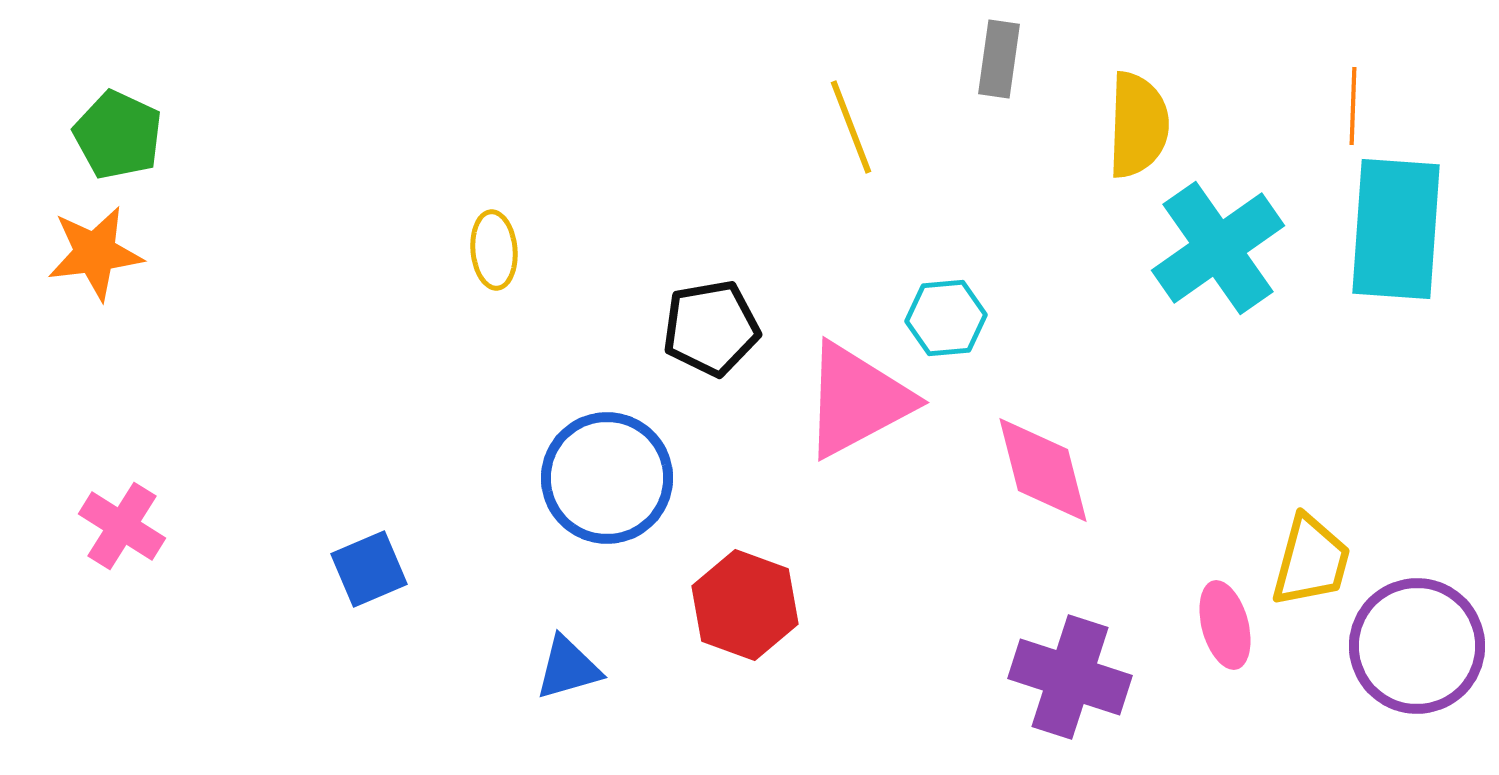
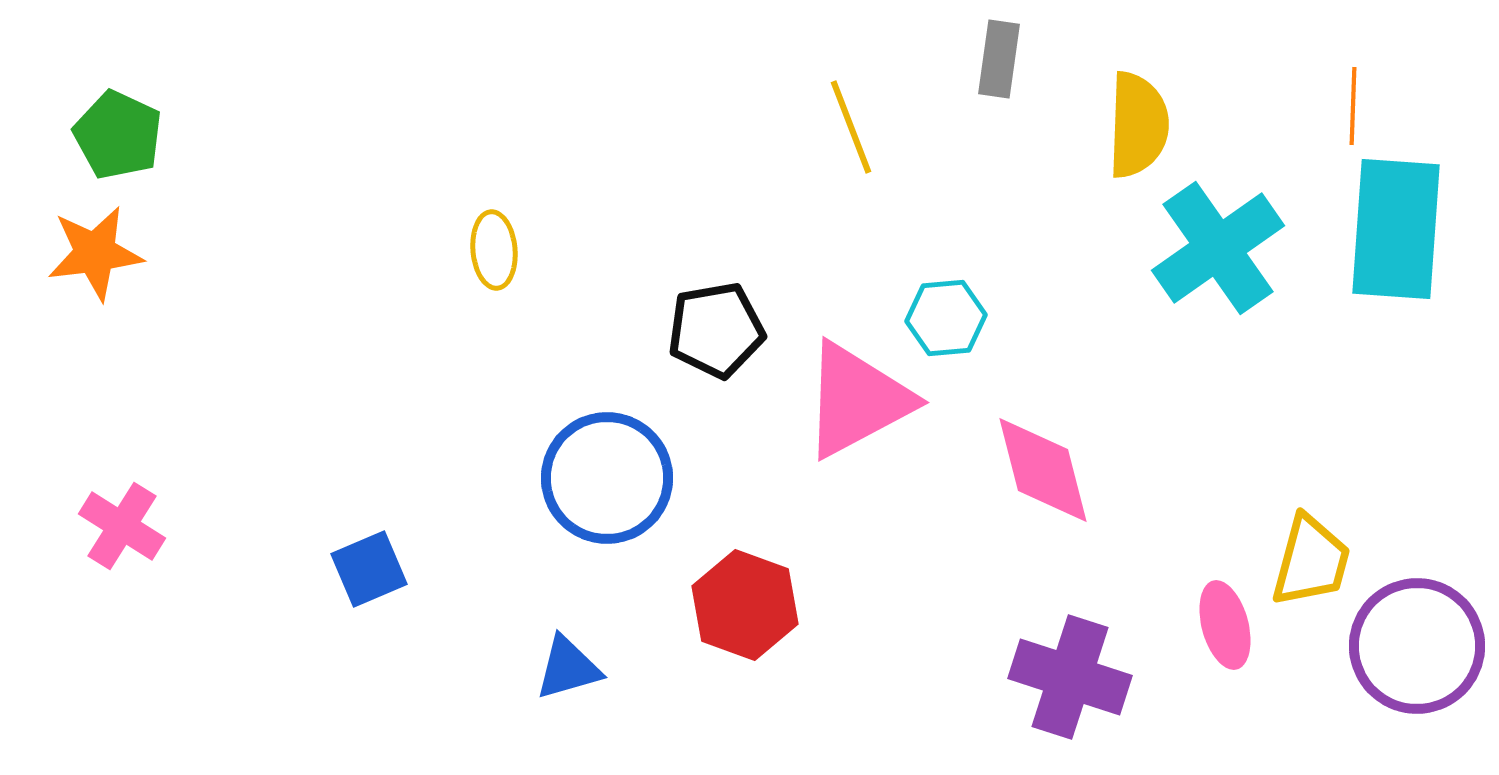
black pentagon: moved 5 px right, 2 px down
